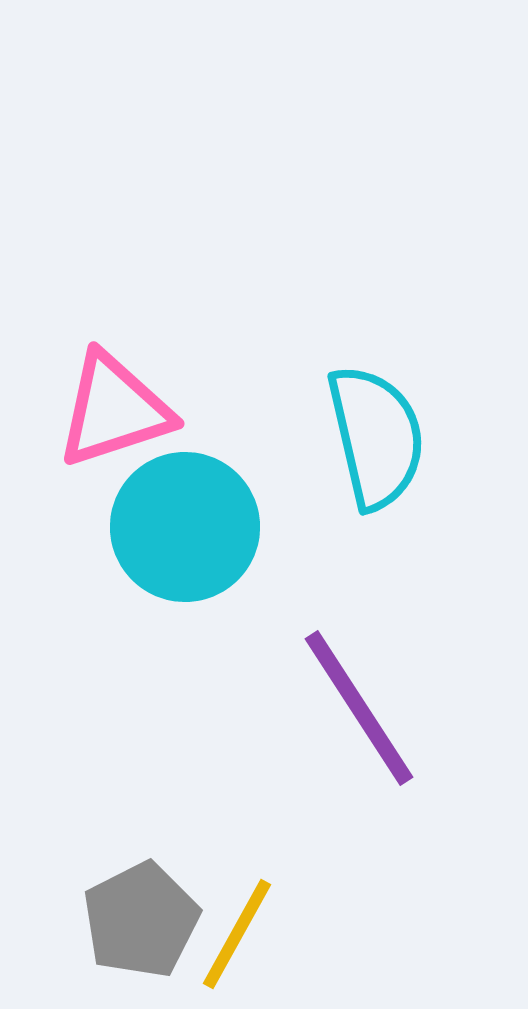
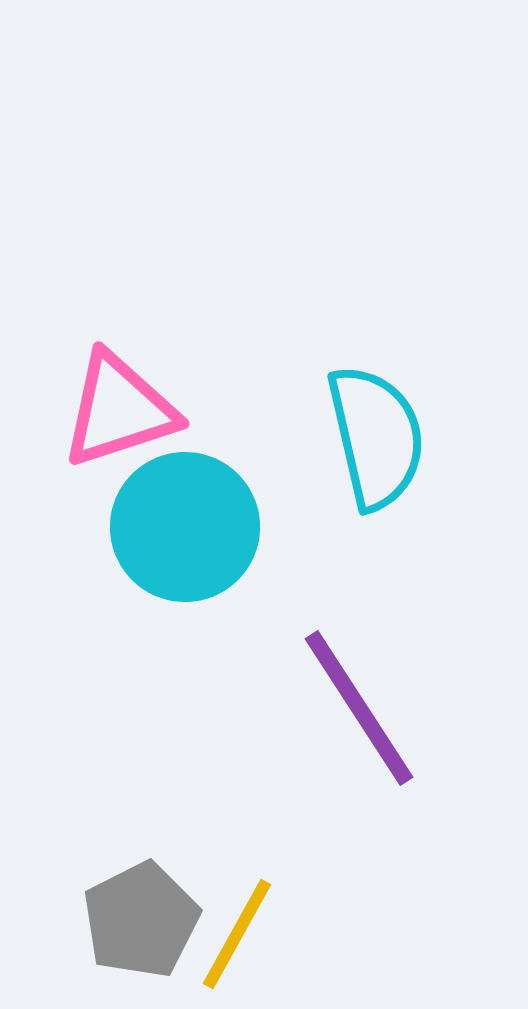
pink triangle: moved 5 px right
